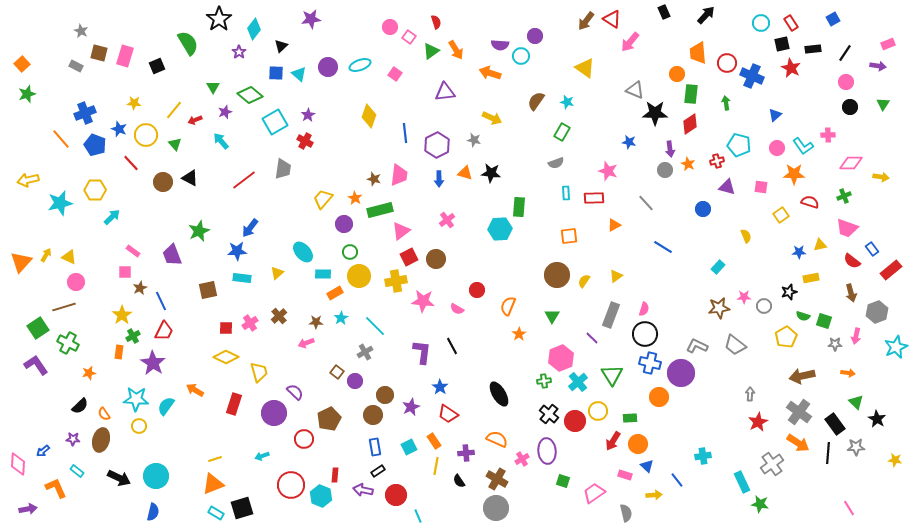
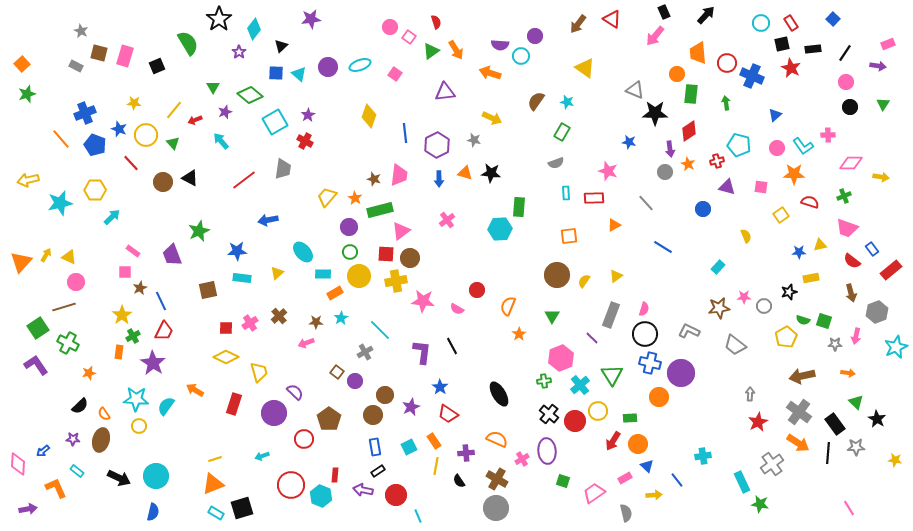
blue square at (833, 19): rotated 16 degrees counterclockwise
brown arrow at (586, 21): moved 8 px left, 3 px down
pink arrow at (630, 42): moved 25 px right, 6 px up
red diamond at (690, 124): moved 1 px left, 7 px down
green triangle at (175, 144): moved 2 px left, 1 px up
gray circle at (665, 170): moved 2 px down
yellow trapezoid at (323, 199): moved 4 px right, 2 px up
purple circle at (344, 224): moved 5 px right, 3 px down
blue arrow at (250, 228): moved 18 px right, 8 px up; rotated 42 degrees clockwise
red square at (409, 257): moved 23 px left, 3 px up; rotated 30 degrees clockwise
brown circle at (436, 259): moved 26 px left, 1 px up
green semicircle at (803, 316): moved 4 px down
cyan line at (375, 326): moved 5 px right, 4 px down
gray L-shape at (697, 346): moved 8 px left, 15 px up
cyan cross at (578, 382): moved 2 px right, 3 px down
brown pentagon at (329, 419): rotated 10 degrees counterclockwise
pink rectangle at (625, 475): moved 3 px down; rotated 48 degrees counterclockwise
